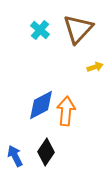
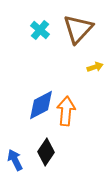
blue arrow: moved 4 px down
